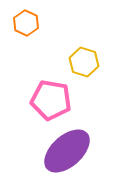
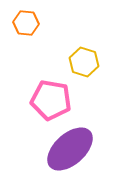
orange hexagon: rotated 20 degrees counterclockwise
purple ellipse: moved 3 px right, 2 px up
